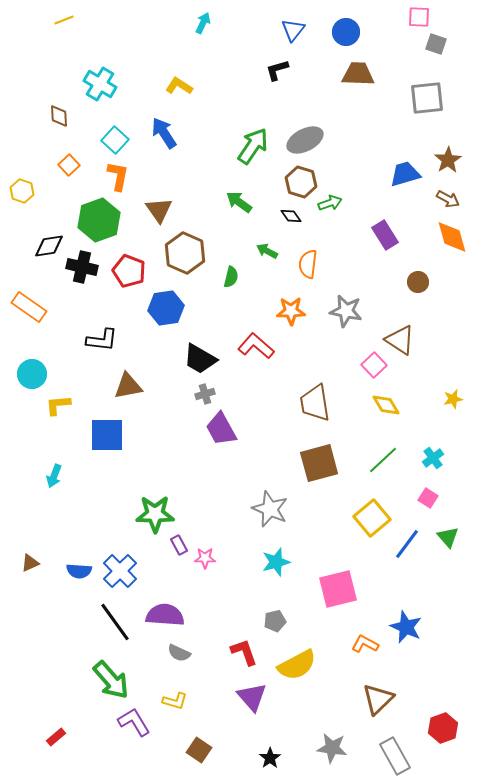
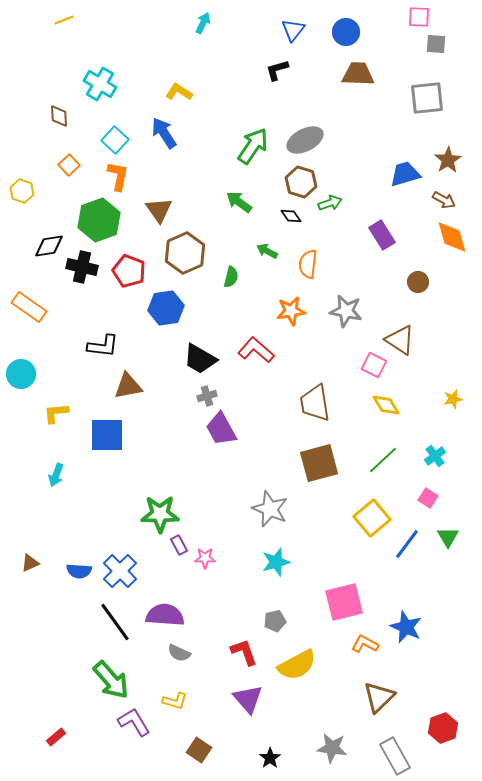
gray square at (436, 44): rotated 15 degrees counterclockwise
yellow L-shape at (179, 86): moved 6 px down
brown arrow at (448, 199): moved 4 px left, 1 px down
purple rectangle at (385, 235): moved 3 px left
brown hexagon at (185, 253): rotated 12 degrees clockwise
orange star at (291, 311): rotated 8 degrees counterclockwise
black L-shape at (102, 340): moved 1 px right, 6 px down
red L-shape at (256, 346): moved 4 px down
pink square at (374, 365): rotated 20 degrees counterclockwise
cyan circle at (32, 374): moved 11 px left
gray cross at (205, 394): moved 2 px right, 2 px down
yellow L-shape at (58, 405): moved 2 px left, 8 px down
cyan cross at (433, 458): moved 2 px right, 2 px up
cyan arrow at (54, 476): moved 2 px right, 1 px up
green star at (155, 514): moved 5 px right
green triangle at (448, 537): rotated 10 degrees clockwise
pink square at (338, 589): moved 6 px right, 13 px down
purple triangle at (252, 697): moved 4 px left, 2 px down
brown triangle at (378, 699): moved 1 px right, 2 px up
